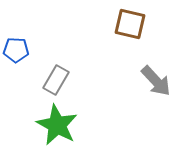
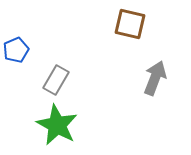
blue pentagon: rotated 25 degrees counterclockwise
gray arrow: moved 1 px left, 3 px up; rotated 116 degrees counterclockwise
